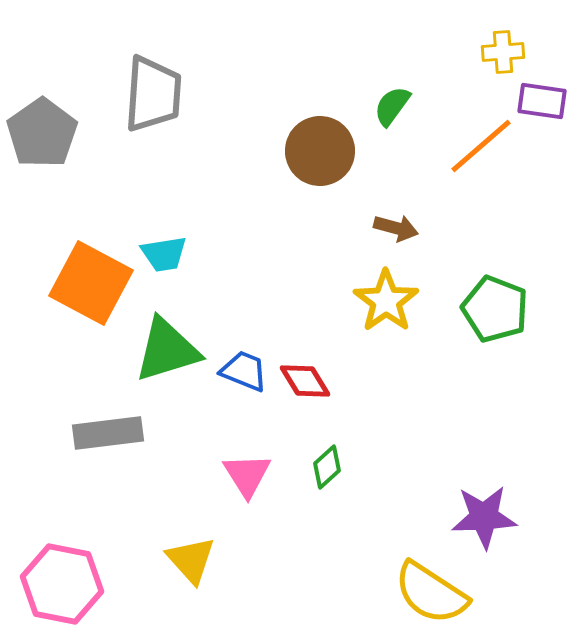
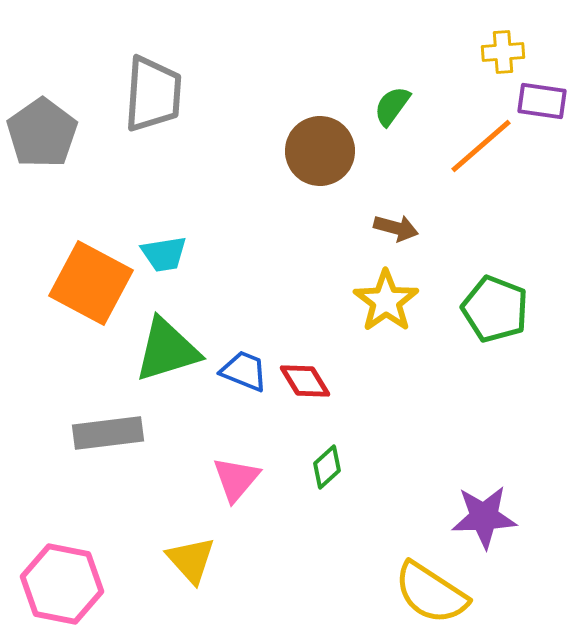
pink triangle: moved 11 px left, 4 px down; rotated 12 degrees clockwise
